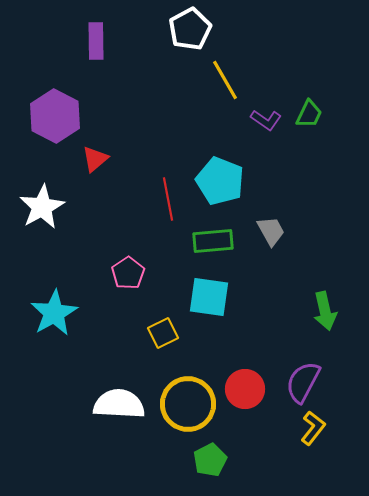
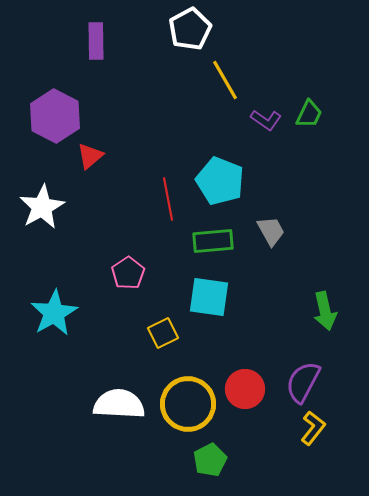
red triangle: moved 5 px left, 3 px up
